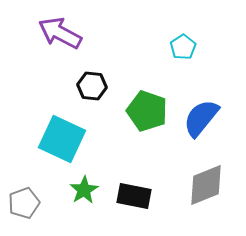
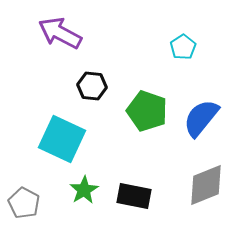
gray pentagon: rotated 24 degrees counterclockwise
